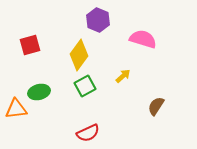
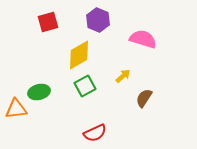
red square: moved 18 px right, 23 px up
yellow diamond: rotated 24 degrees clockwise
brown semicircle: moved 12 px left, 8 px up
red semicircle: moved 7 px right
